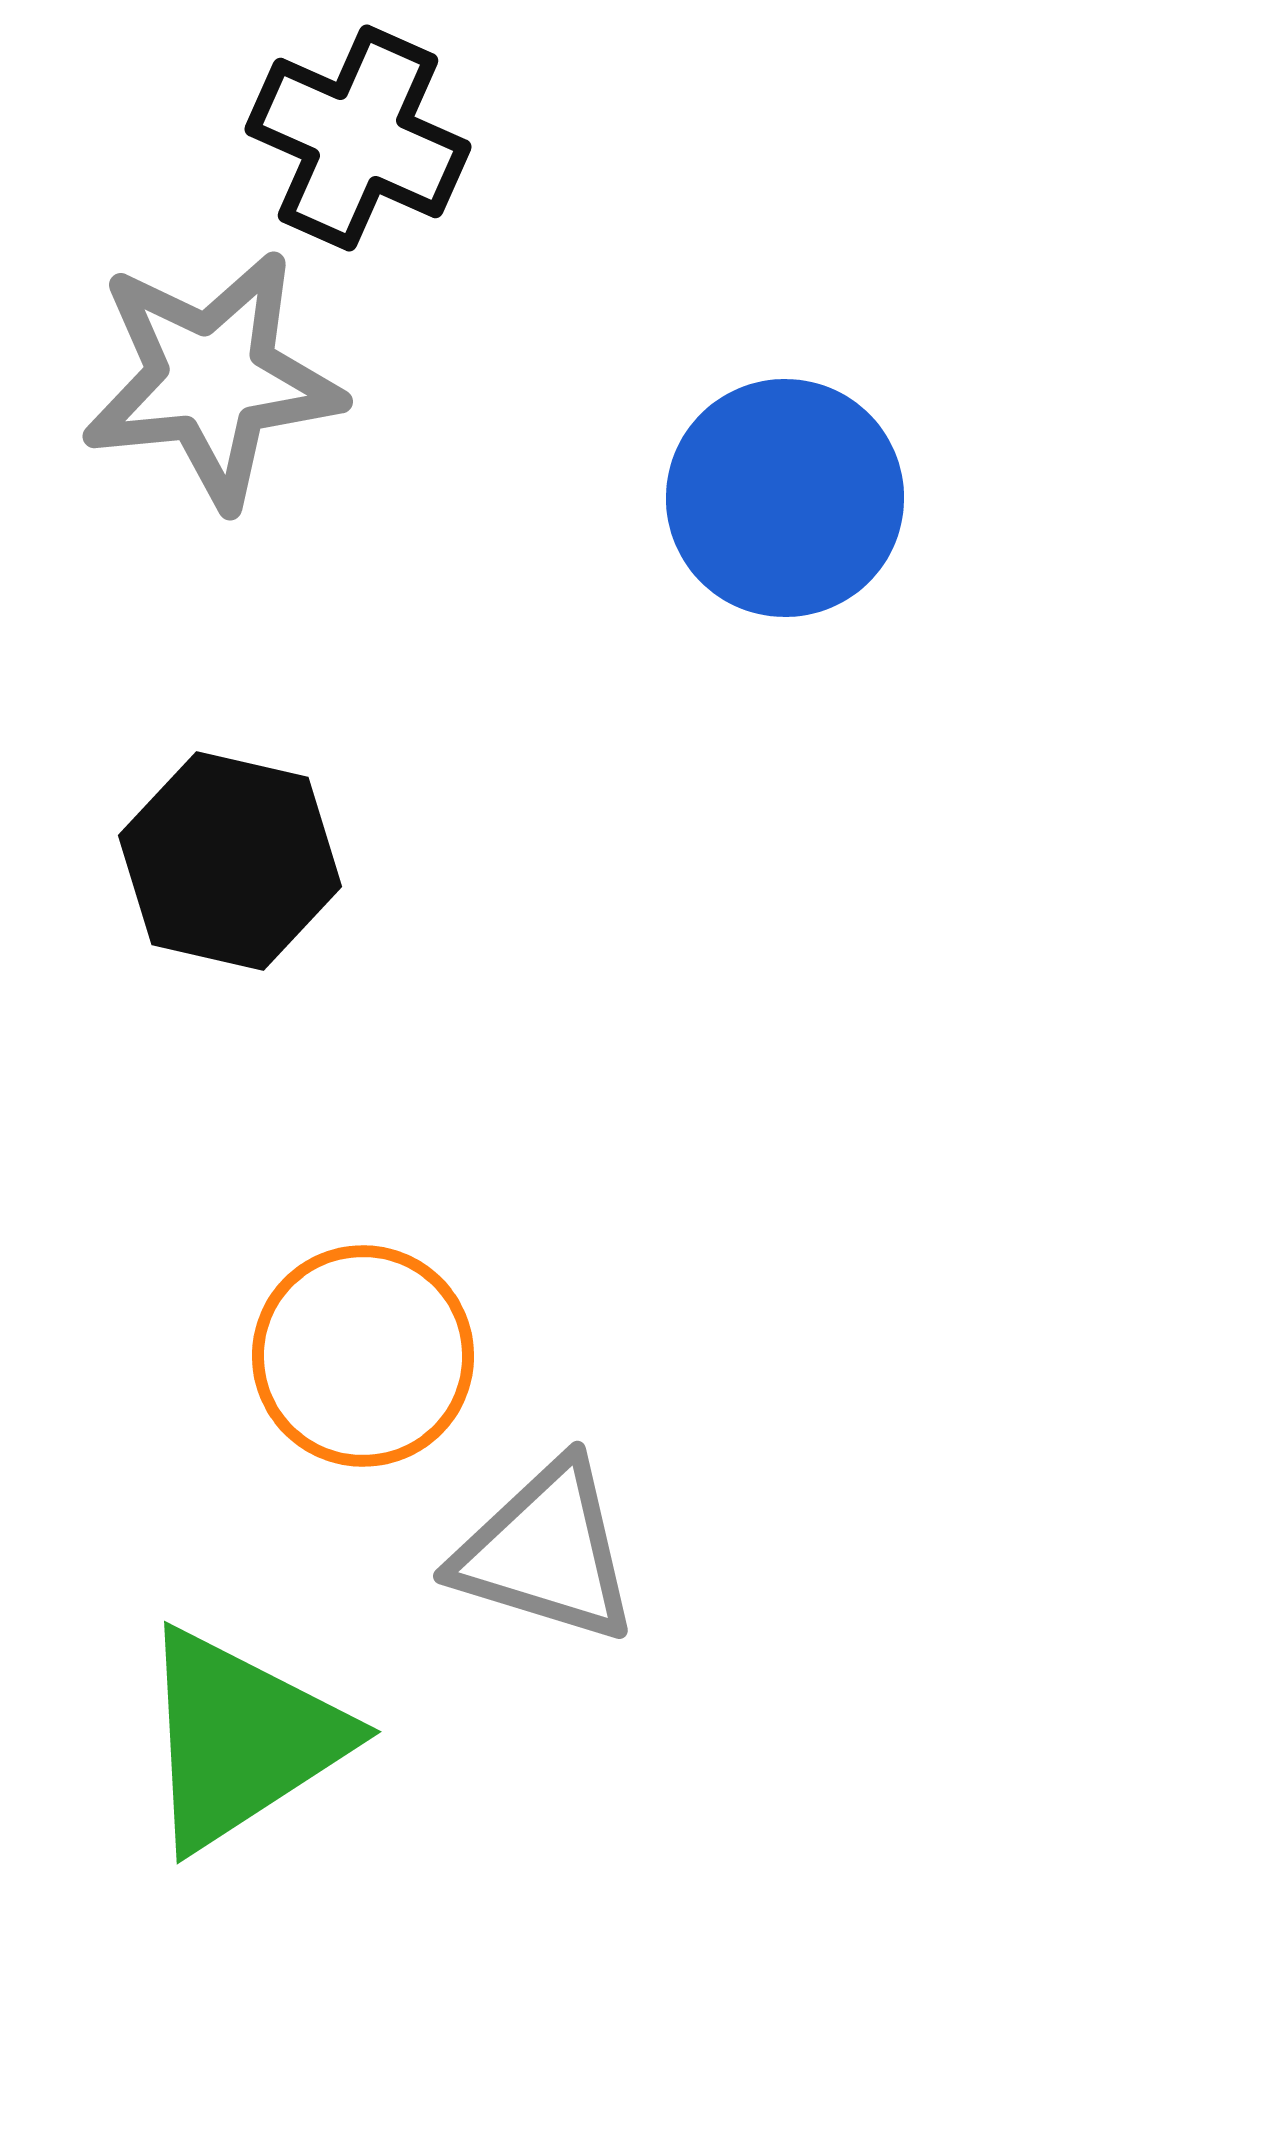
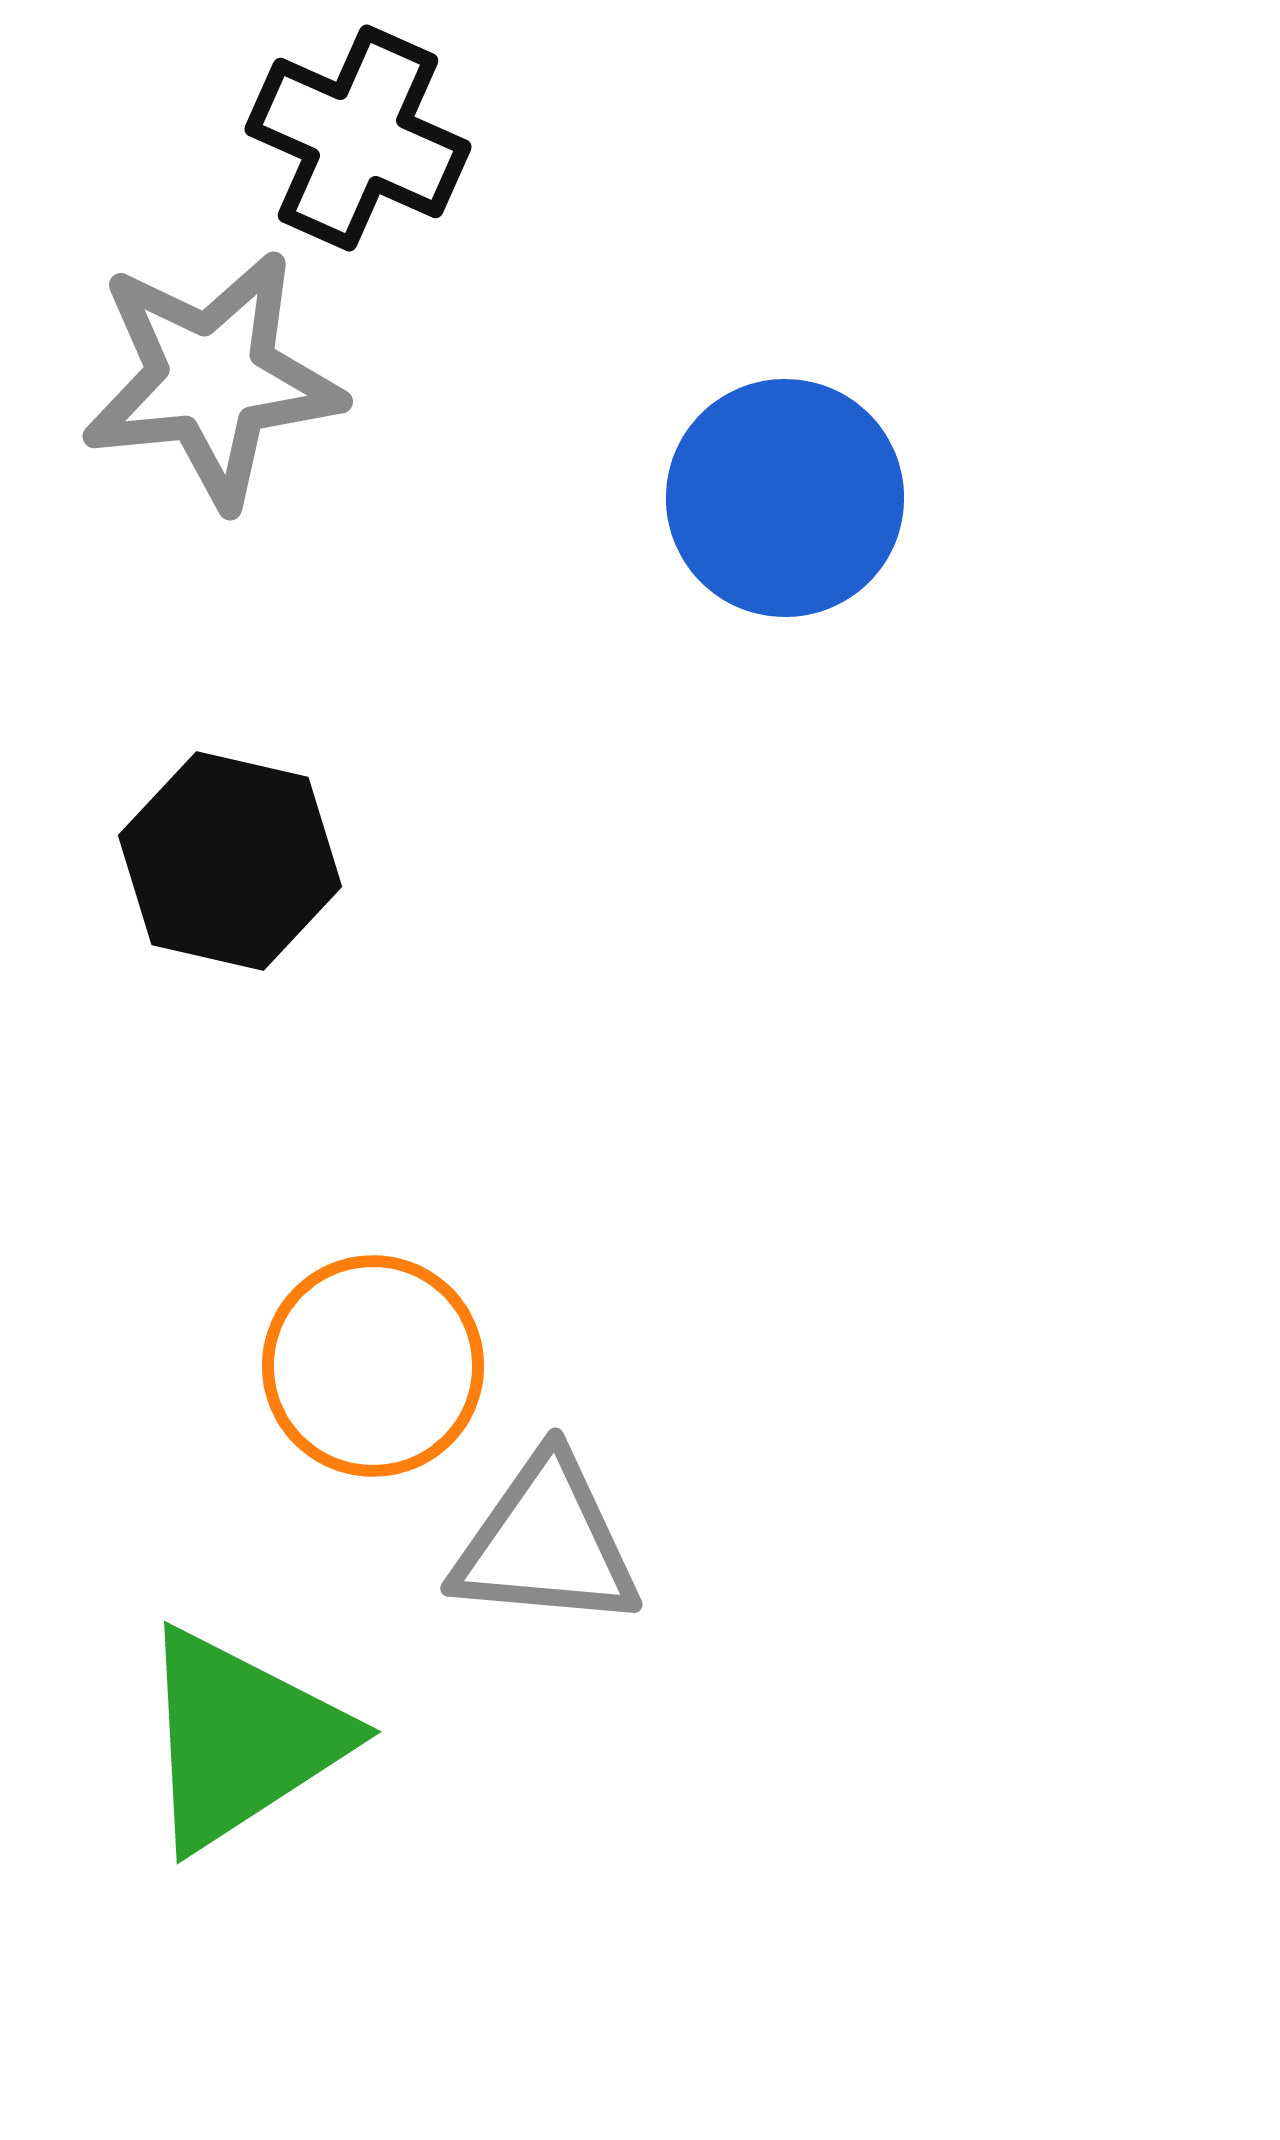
orange circle: moved 10 px right, 10 px down
gray triangle: moved 9 px up; rotated 12 degrees counterclockwise
